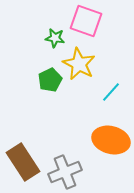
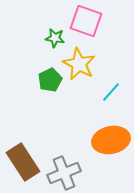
orange ellipse: rotated 27 degrees counterclockwise
gray cross: moved 1 px left, 1 px down
